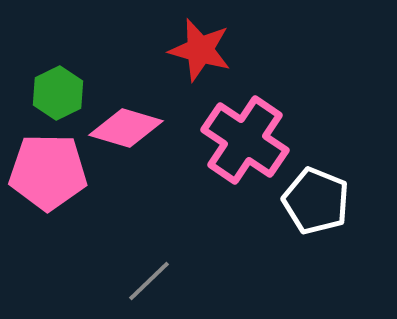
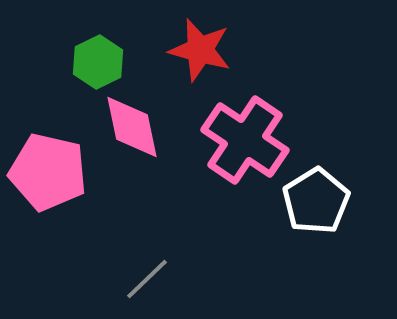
green hexagon: moved 40 px right, 31 px up
pink diamond: moved 6 px right, 1 px up; rotated 62 degrees clockwise
pink pentagon: rotated 12 degrees clockwise
white pentagon: rotated 18 degrees clockwise
gray line: moved 2 px left, 2 px up
